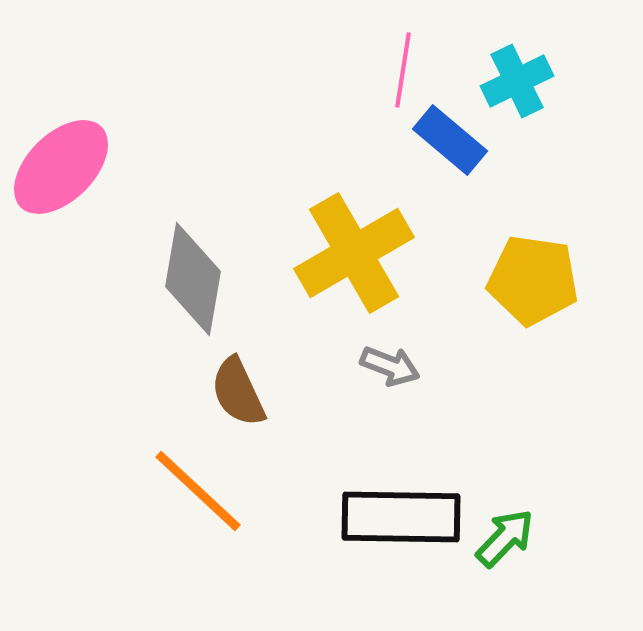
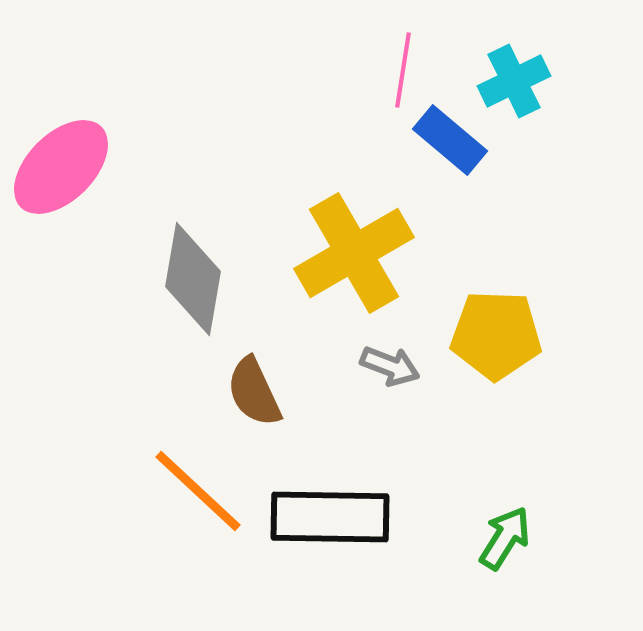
cyan cross: moved 3 px left
yellow pentagon: moved 37 px left, 55 px down; rotated 6 degrees counterclockwise
brown semicircle: moved 16 px right
black rectangle: moved 71 px left
green arrow: rotated 12 degrees counterclockwise
